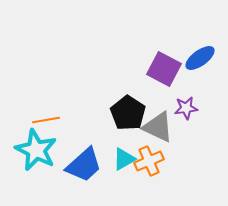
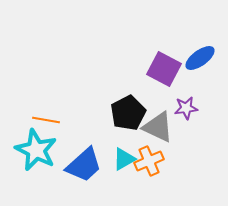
black pentagon: rotated 12 degrees clockwise
orange line: rotated 20 degrees clockwise
